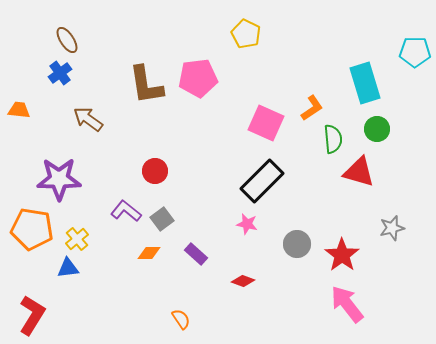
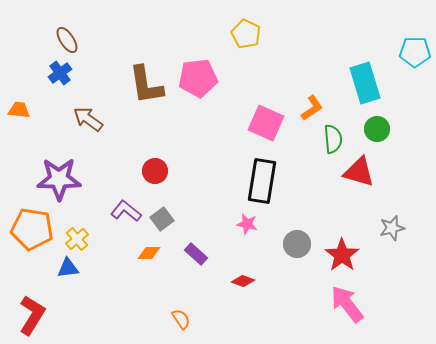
black rectangle: rotated 36 degrees counterclockwise
